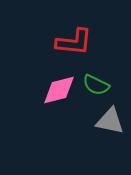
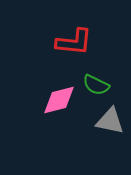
pink diamond: moved 10 px down
